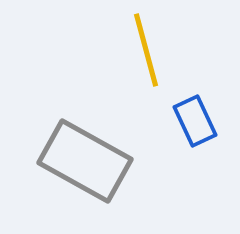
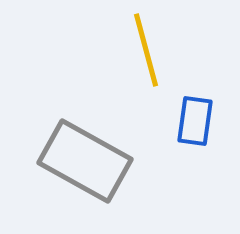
blue rectangle: rotated 33 degrees clockwise
